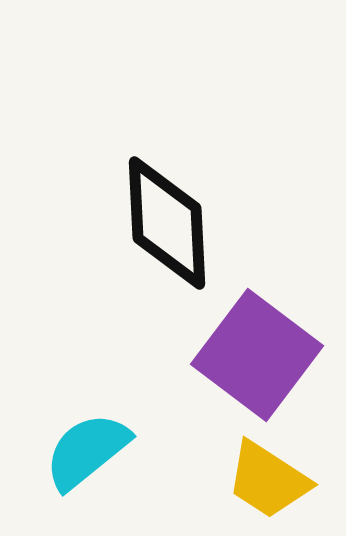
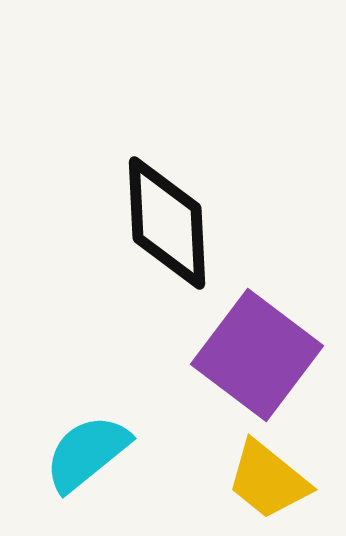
cyan semicircle: moved 2 px down
yellow trapezoid: rotated 6 degrees clockwise
